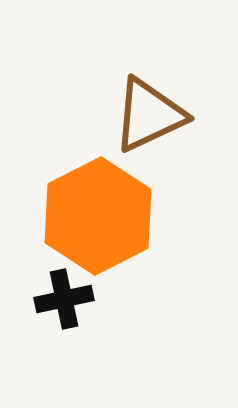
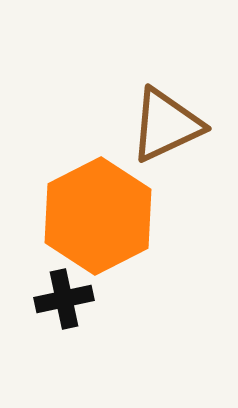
brown triangle: moved 17 px right, 10 px down
